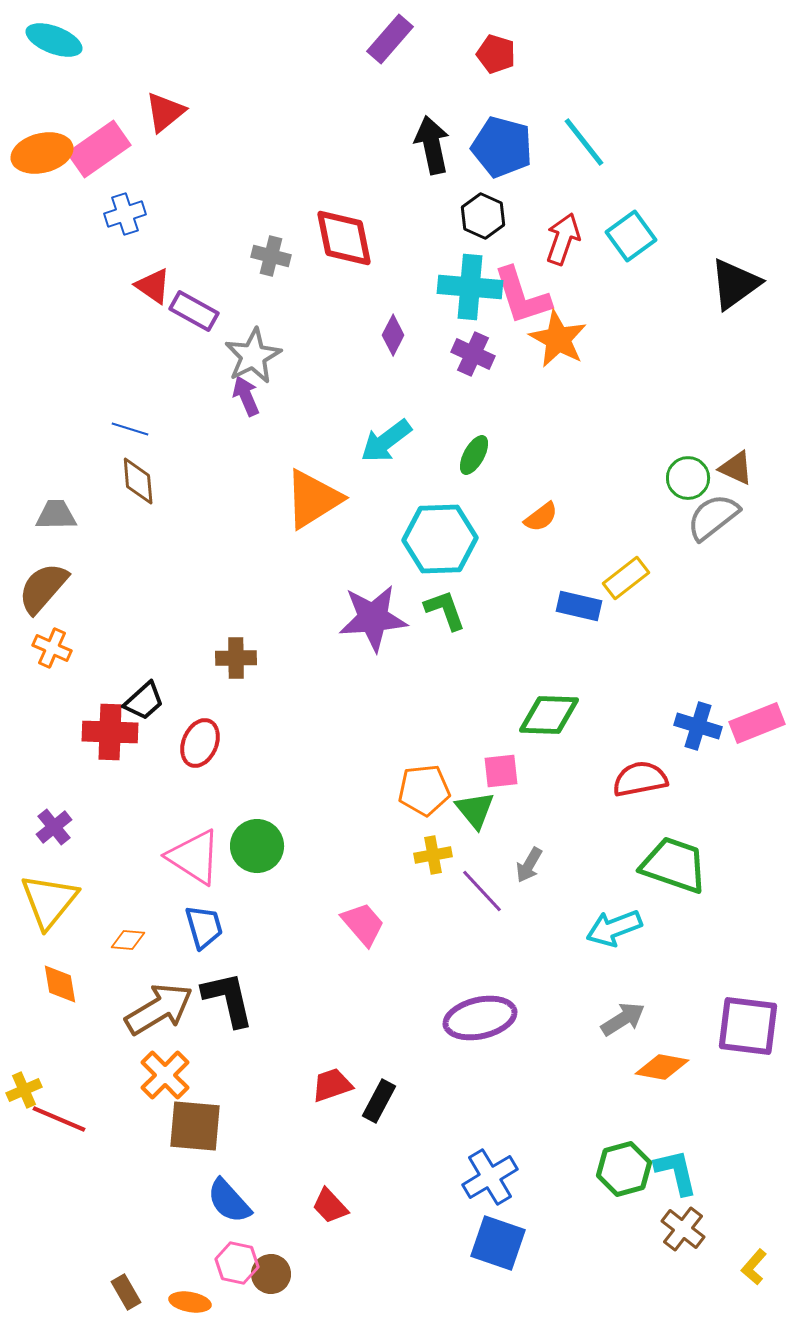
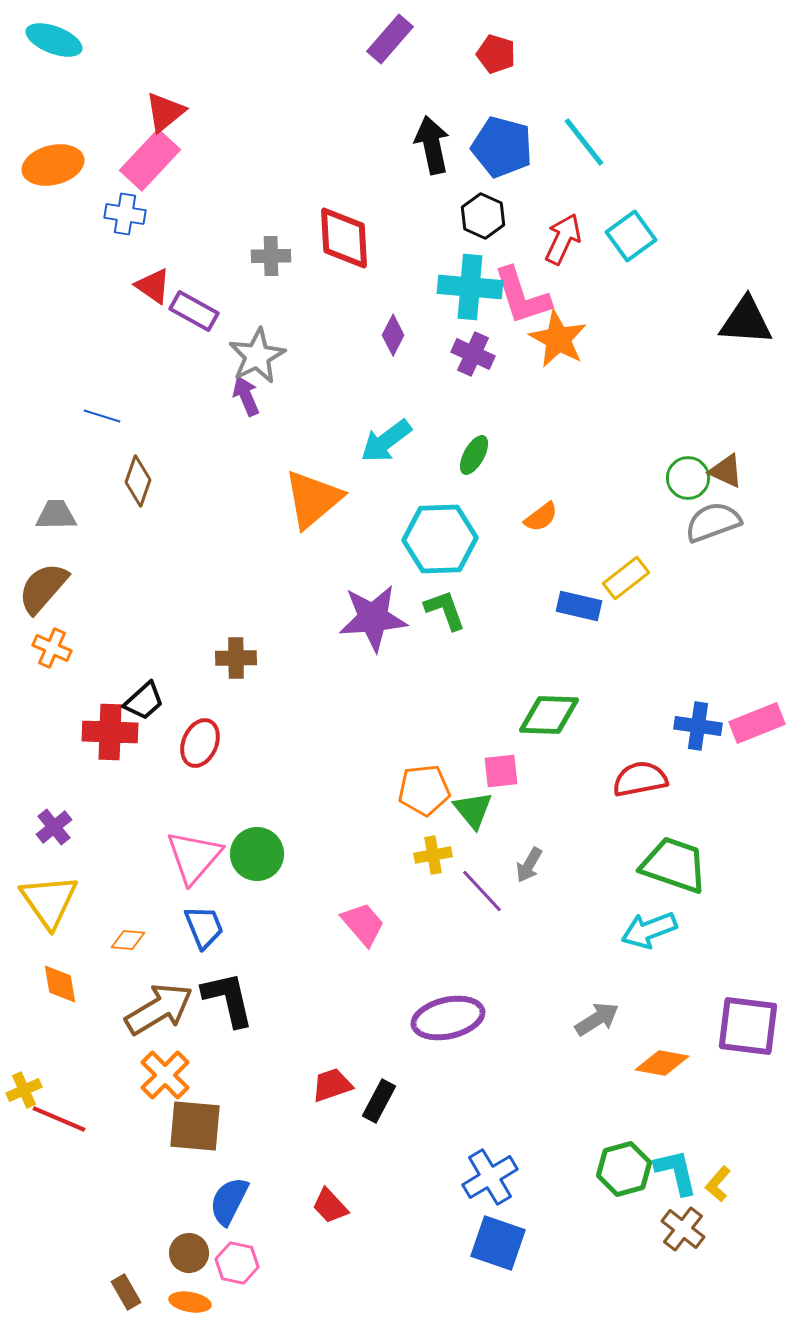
pink rectangle at (99, 149): moved 51 px right, 11 px down; rotated 12 degrees counterclockwise
orange ellipse at (42, 153): moved 11 px right, 12 px down
blue cross at (125, 214): rotated 27 degrees clockwise
red diamond at (344, 238): rotated 8 degrees clockwise
red arrow at (563, 239): rotated 6 degrees clockwise
gray cross at (271, 256): rotated 15 degrees counterclockwise
black triangle at (735, 284): moved 11 px right, 37 px down; rotated 40 degrees clockwise
gray star at (253, 356): moved 4 px right
blue line at (130, 429): moved 28 px left, 13 px up
brown triangle at (736, 468): moved 10 px left, 3 px down
brown diamond at (138, 481): rotated 24 degrees clockwise
orange triangle at (313, 499): rotated 8 degrees counterclockwise
gray semicircle at (713, 517): moved 5 px down; rotated 18 degrees clockwise
blue cross at (698, 726): rotated 9 degrees counterclockwise
green triangle at (475, 810): moved 2 px left
green circle at (257, 846): moved 8 px down
pink triangle at (194, 857): rotated 38 degrees clockwise
yellow triangle at (49, 901): rotated 14 degrees counterclockwise
blue trapezoid at (204, 927): rotated 6 degrees counterclockwise
cyan arrow at (614, 928): moved 35 px right, 2 px down
purple ellipse at (480, 1018): moved 32 px left
gray arrow at (623, 1019): moved 26 px left
orange diamond at (662, 1067): moved 4 px up
blue semicircle at (229, 1201): rotated 69 degrees clockwise
yellow L-shape at (754, 1267): moved 36 px left, 83 px up
brown circle at (271, 1274): moved 82 px left, 21 px up
